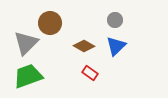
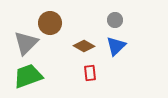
red rectangle: rotated 49 degrees clockwise
